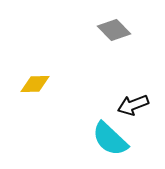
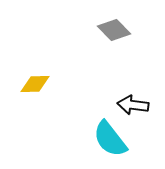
black arrow: rotated 28 degrees clockwise
cyan semicircle: rotated 9 degrees clockwise
